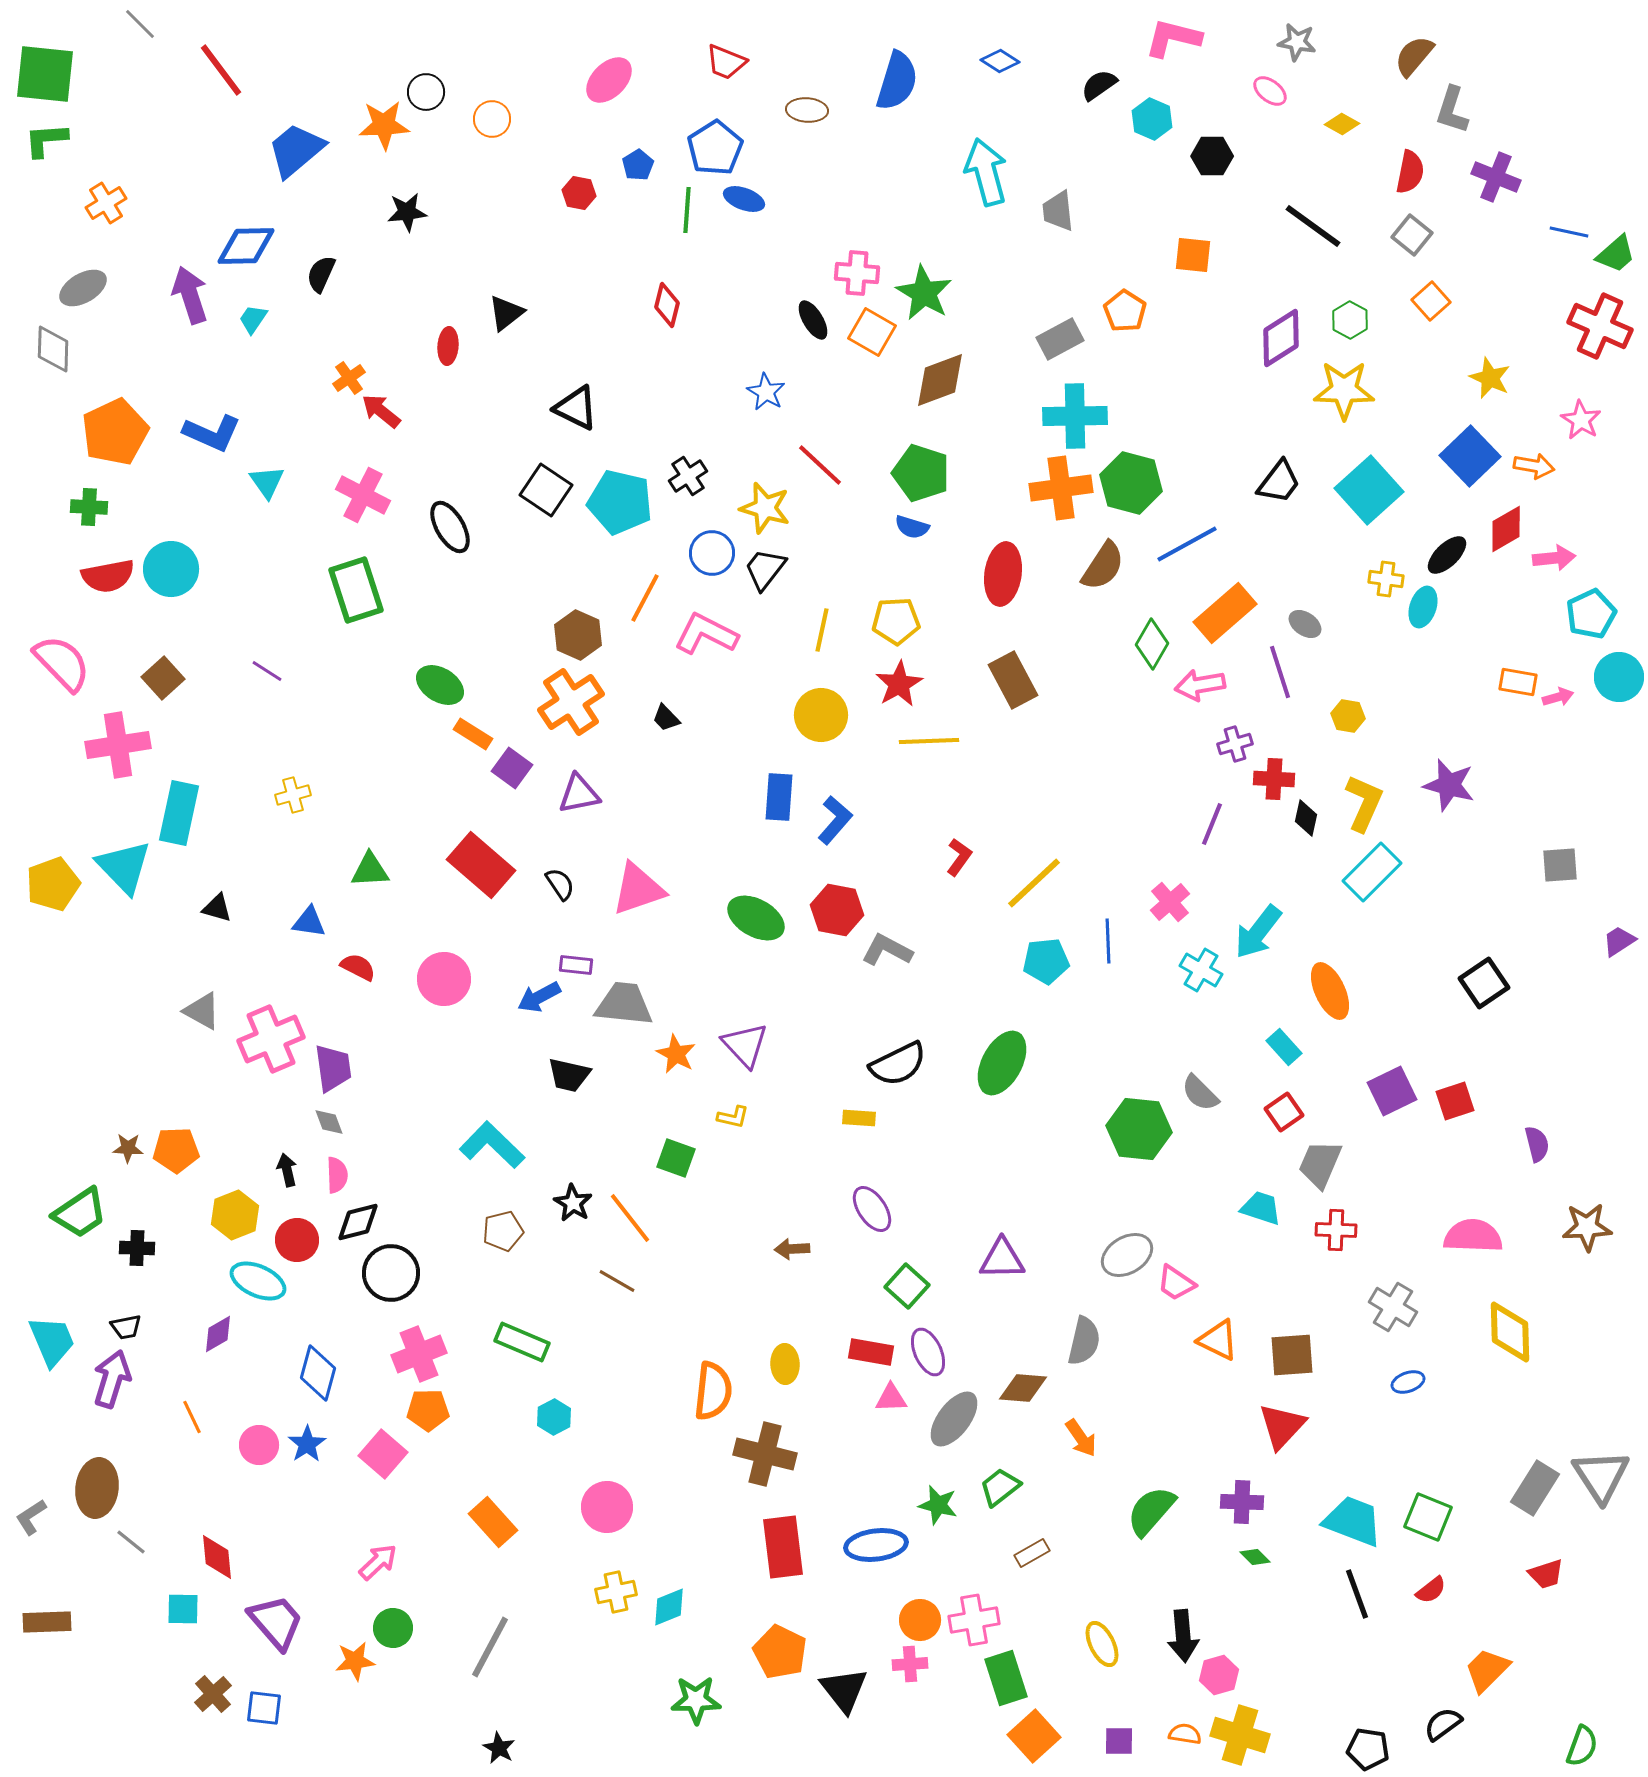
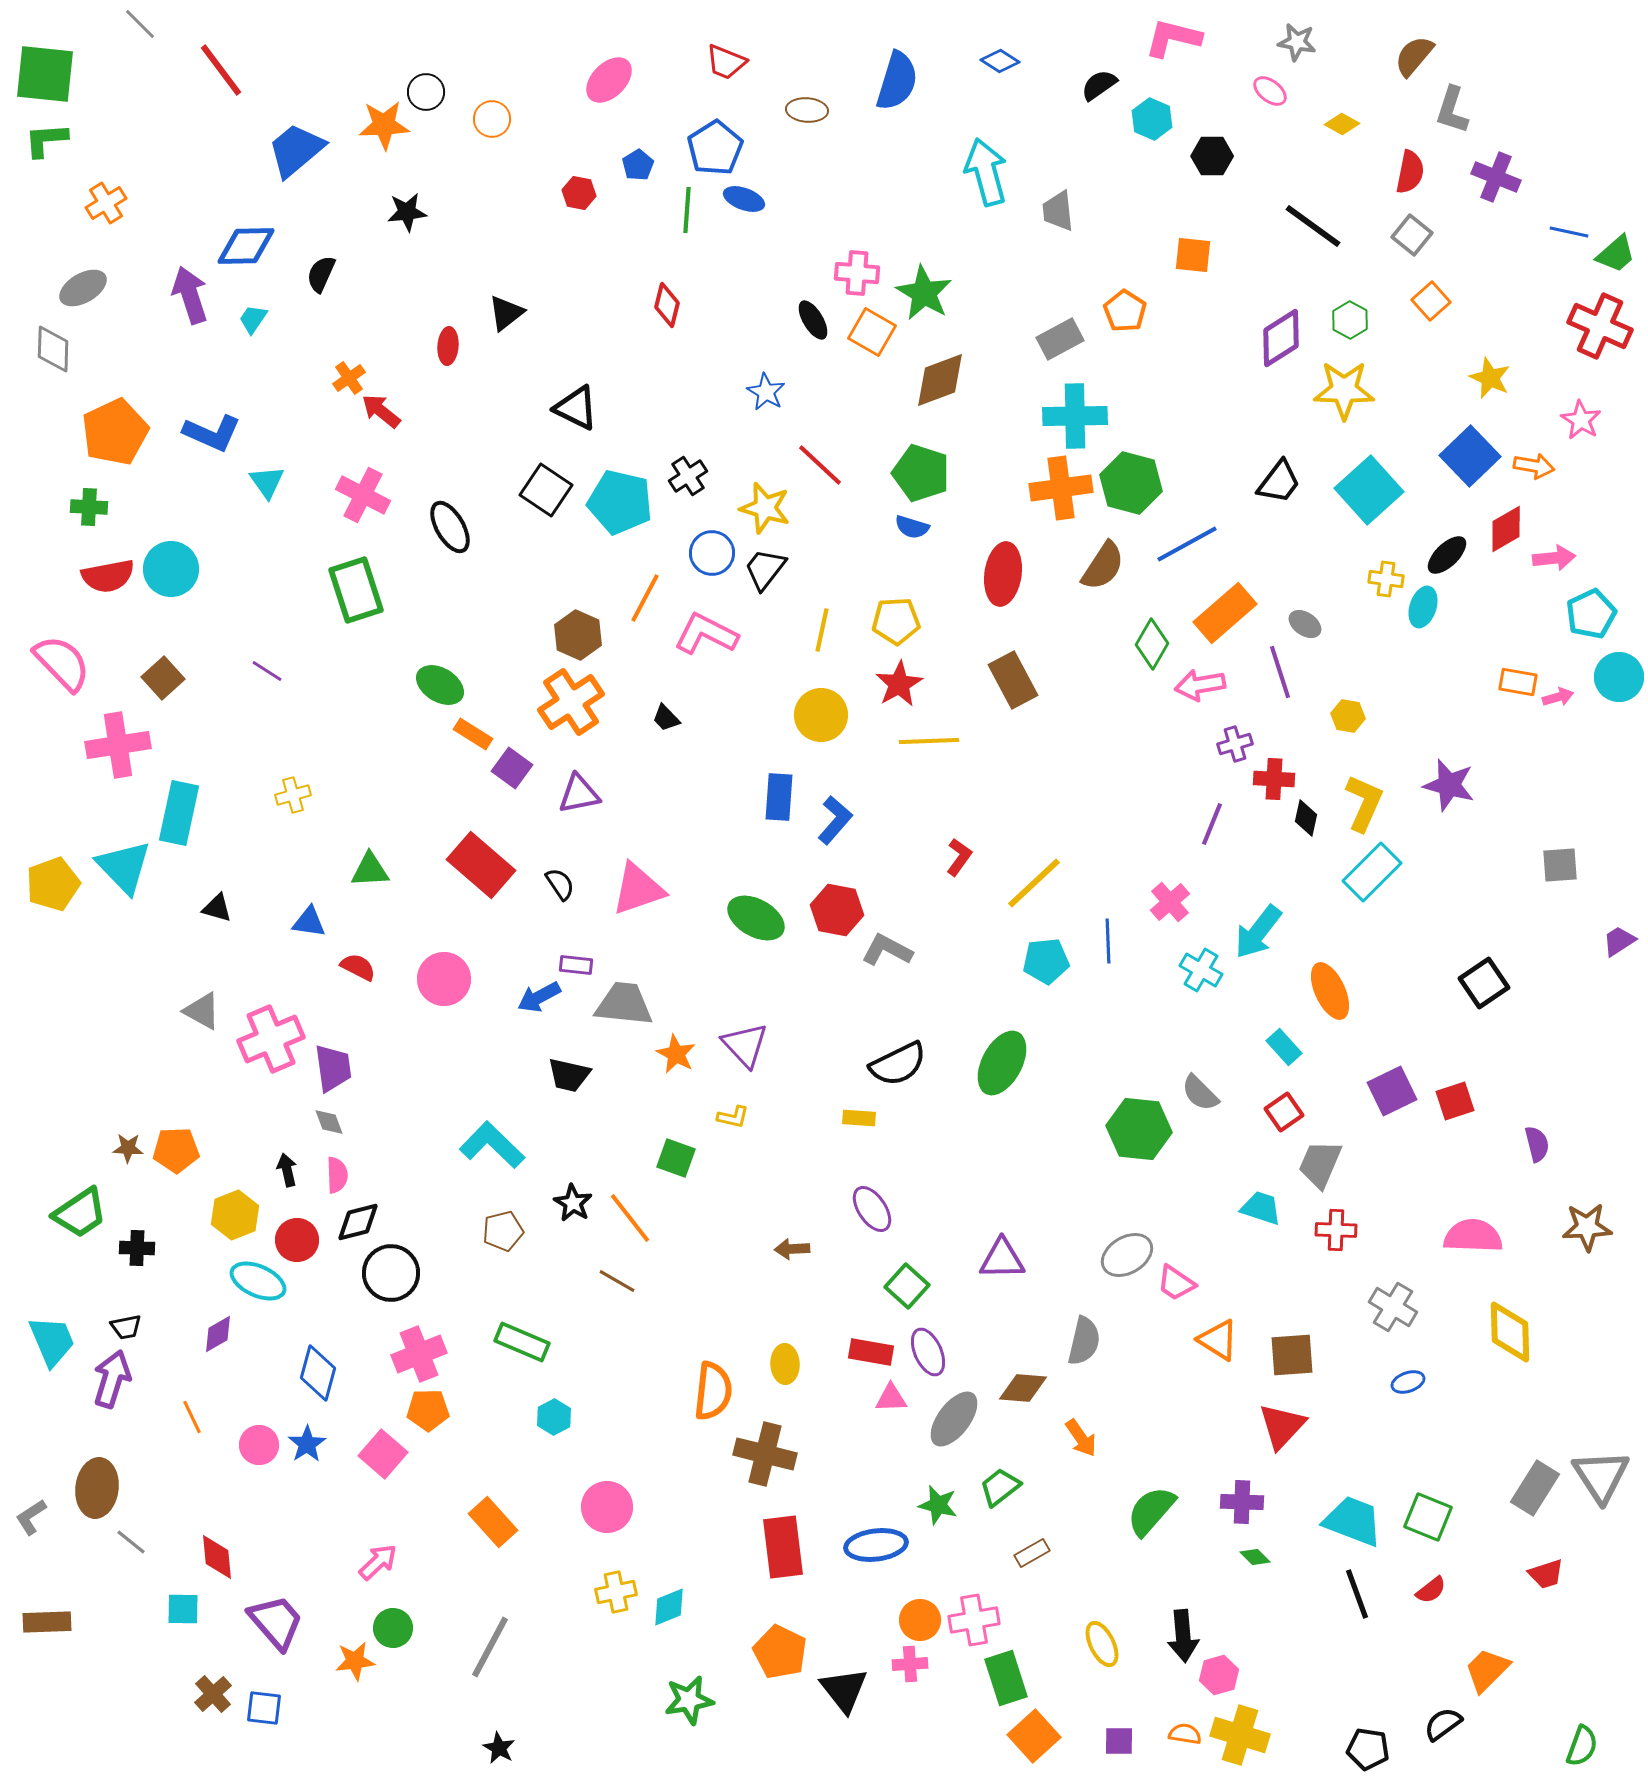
orange triangle at (1218, 1340): rotated 6 degrees clockwise
green star at (696, 1700): moved 7 px left; rotated 9 degrees counterclockwise
